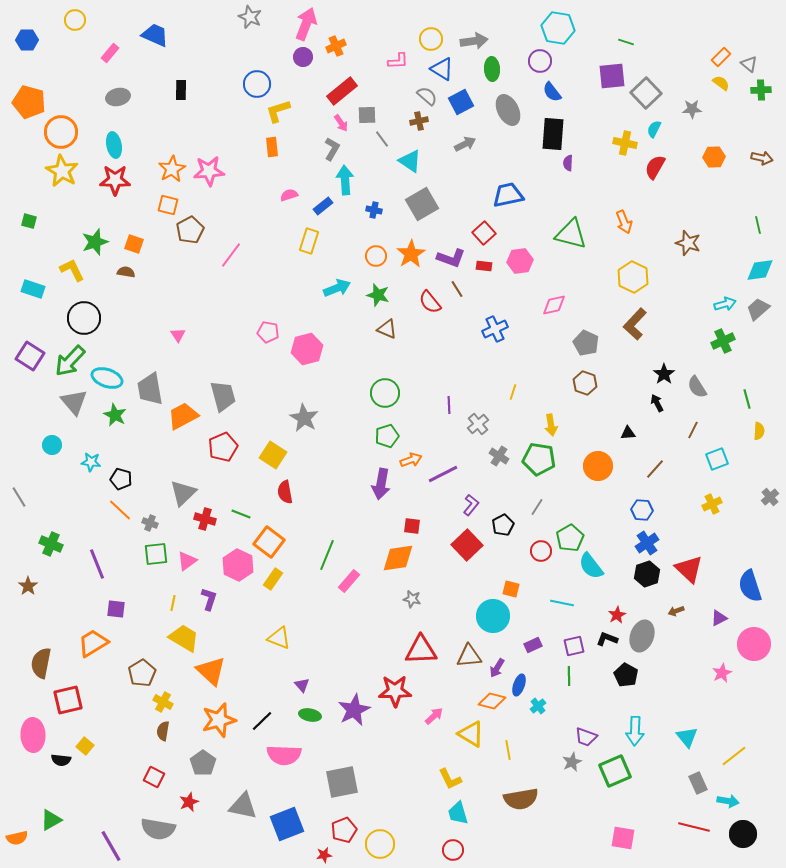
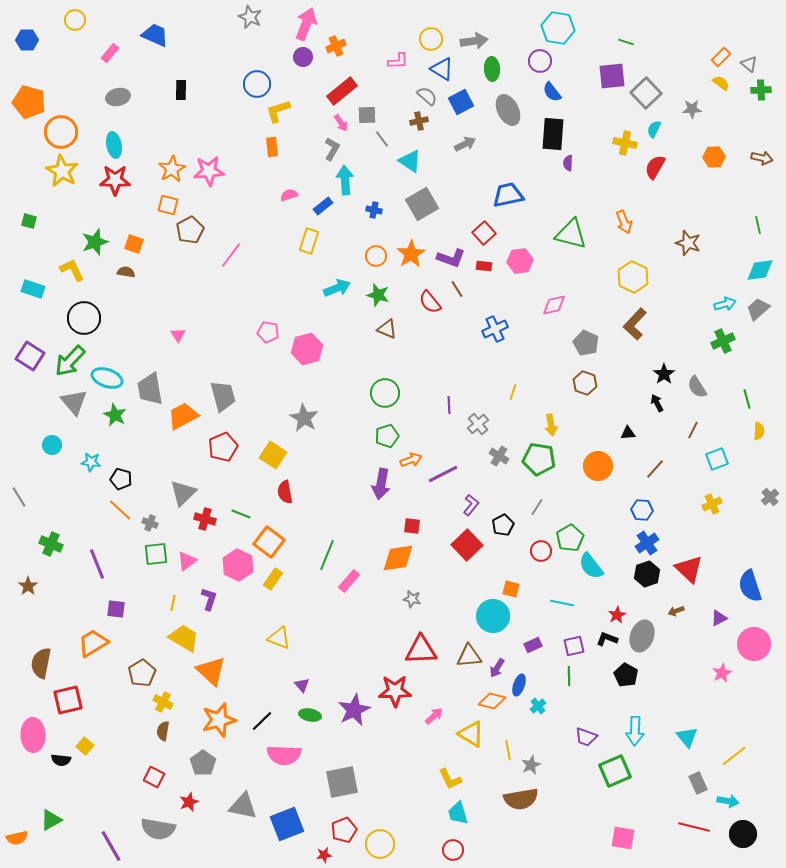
gray star at (572, 762): moved 41 px left, 3 px down
